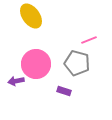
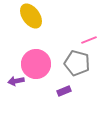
purple rectangle: rotated 40 degrees counterclockwise
